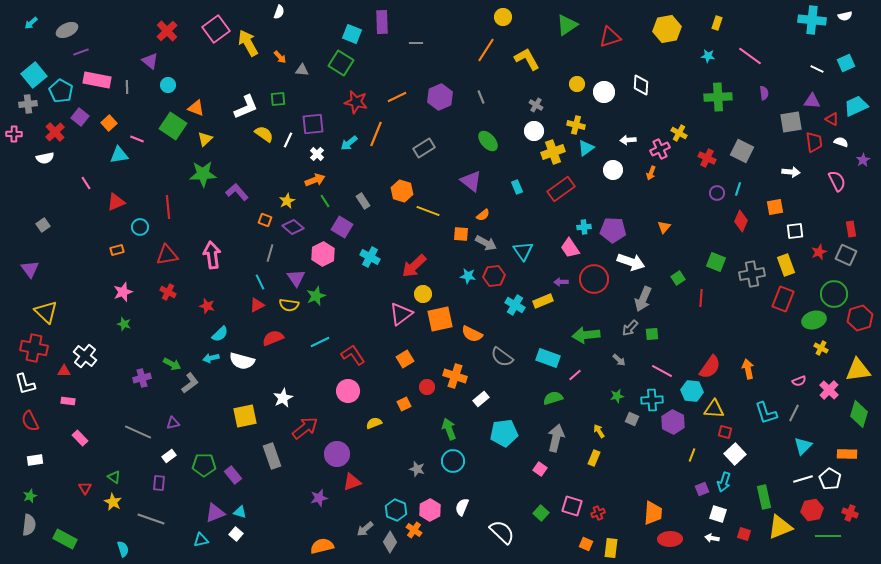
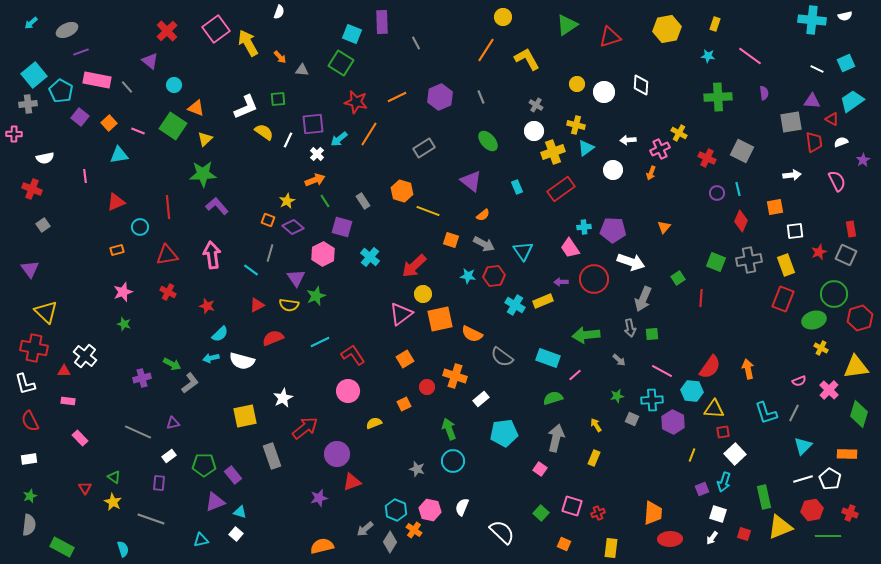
yellow rectangle at (717, 23): moved 2 px left, 1 px down
gray line at (416, 43): rotated 64 degrees clockwise
cyan circle at (168, 85): moved 6 px right
gray line at (127, 87): rotated 40 degrees counterclockwise
cyan trapezoid at (856, 106): moved 4 px left, 5 px up; rotated 10 degrees counterclockwise
red cross at (55, 132): moved 23 px left, 57 px down; rotated 24 degrees counterclockwise
yellow semicircle at (264, 134): moved 2 px up
orange line at (376, 134): moved 7 px left; rotated 10 degrees clockwise
pink line at (137, 139): moved 1 px right, 8 px up
white semicircle at (841, 142): rotated 40 degrees counterclockwise
cyan arrow at (349, 143): moved 10 px left, 4 px up
white arrow at (791, 172): moved 1 px right, 3 px down; rotated 12 degrees counterclockwise
pink line at (86, 183): moved 1 px left, 7 px up; rotated 24 degrees clockwise
cyan line at (738, 189): rotated 32 degrees counterclockwise
purple L-shape at (237, 192): moved 20 px left, 14 px down
orange square at (265, 220): moved 3 px right
purple square at (342, 227): rotated 15 degrees counterclockwise
orange square at (461, 234): moved 10 px left, 6 px down; rotated 14 degrees clockwise
gray arrow at (486, 243): moved 2 px left, 1 px down
cyan cross at (370, 257): rotated 12 degrees clockwise
gray cross at (752, 274): moved 3 px left, 14 px up
cyan line at (260, 282): moved 9 px left, 12 px up; rotated 28 degrees counterclockwise
gray arrow at (630, 328): rotated 54 degrees counterclockwise
yellow triangle at (858, 370): moved 2 px left, 3 px up
yellow arrow at (599, 431): moved 3 px left, 6 px up
red square at (725, 432): moved 2 px left; rotated 24 degrees counterclockwise
white rectangle at (35, 460): moved 6 px left, 1 px up
pink hexagon at (430, 510): rotated 20 degrees counterclockwise
purple triangle at (215, 513): moved 11 px up
white arrow at (712, 538): rotated 64 degrees counterclockwise
green rectangle at (65, 539): moved 3 px left, 8 px down
orange square at (586, 544): moved 22 px left
